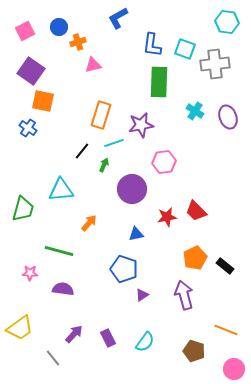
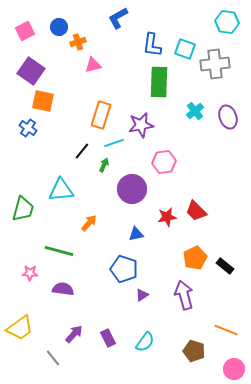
cyan cross at (195, 111): rotated 18 degrees clockwise
